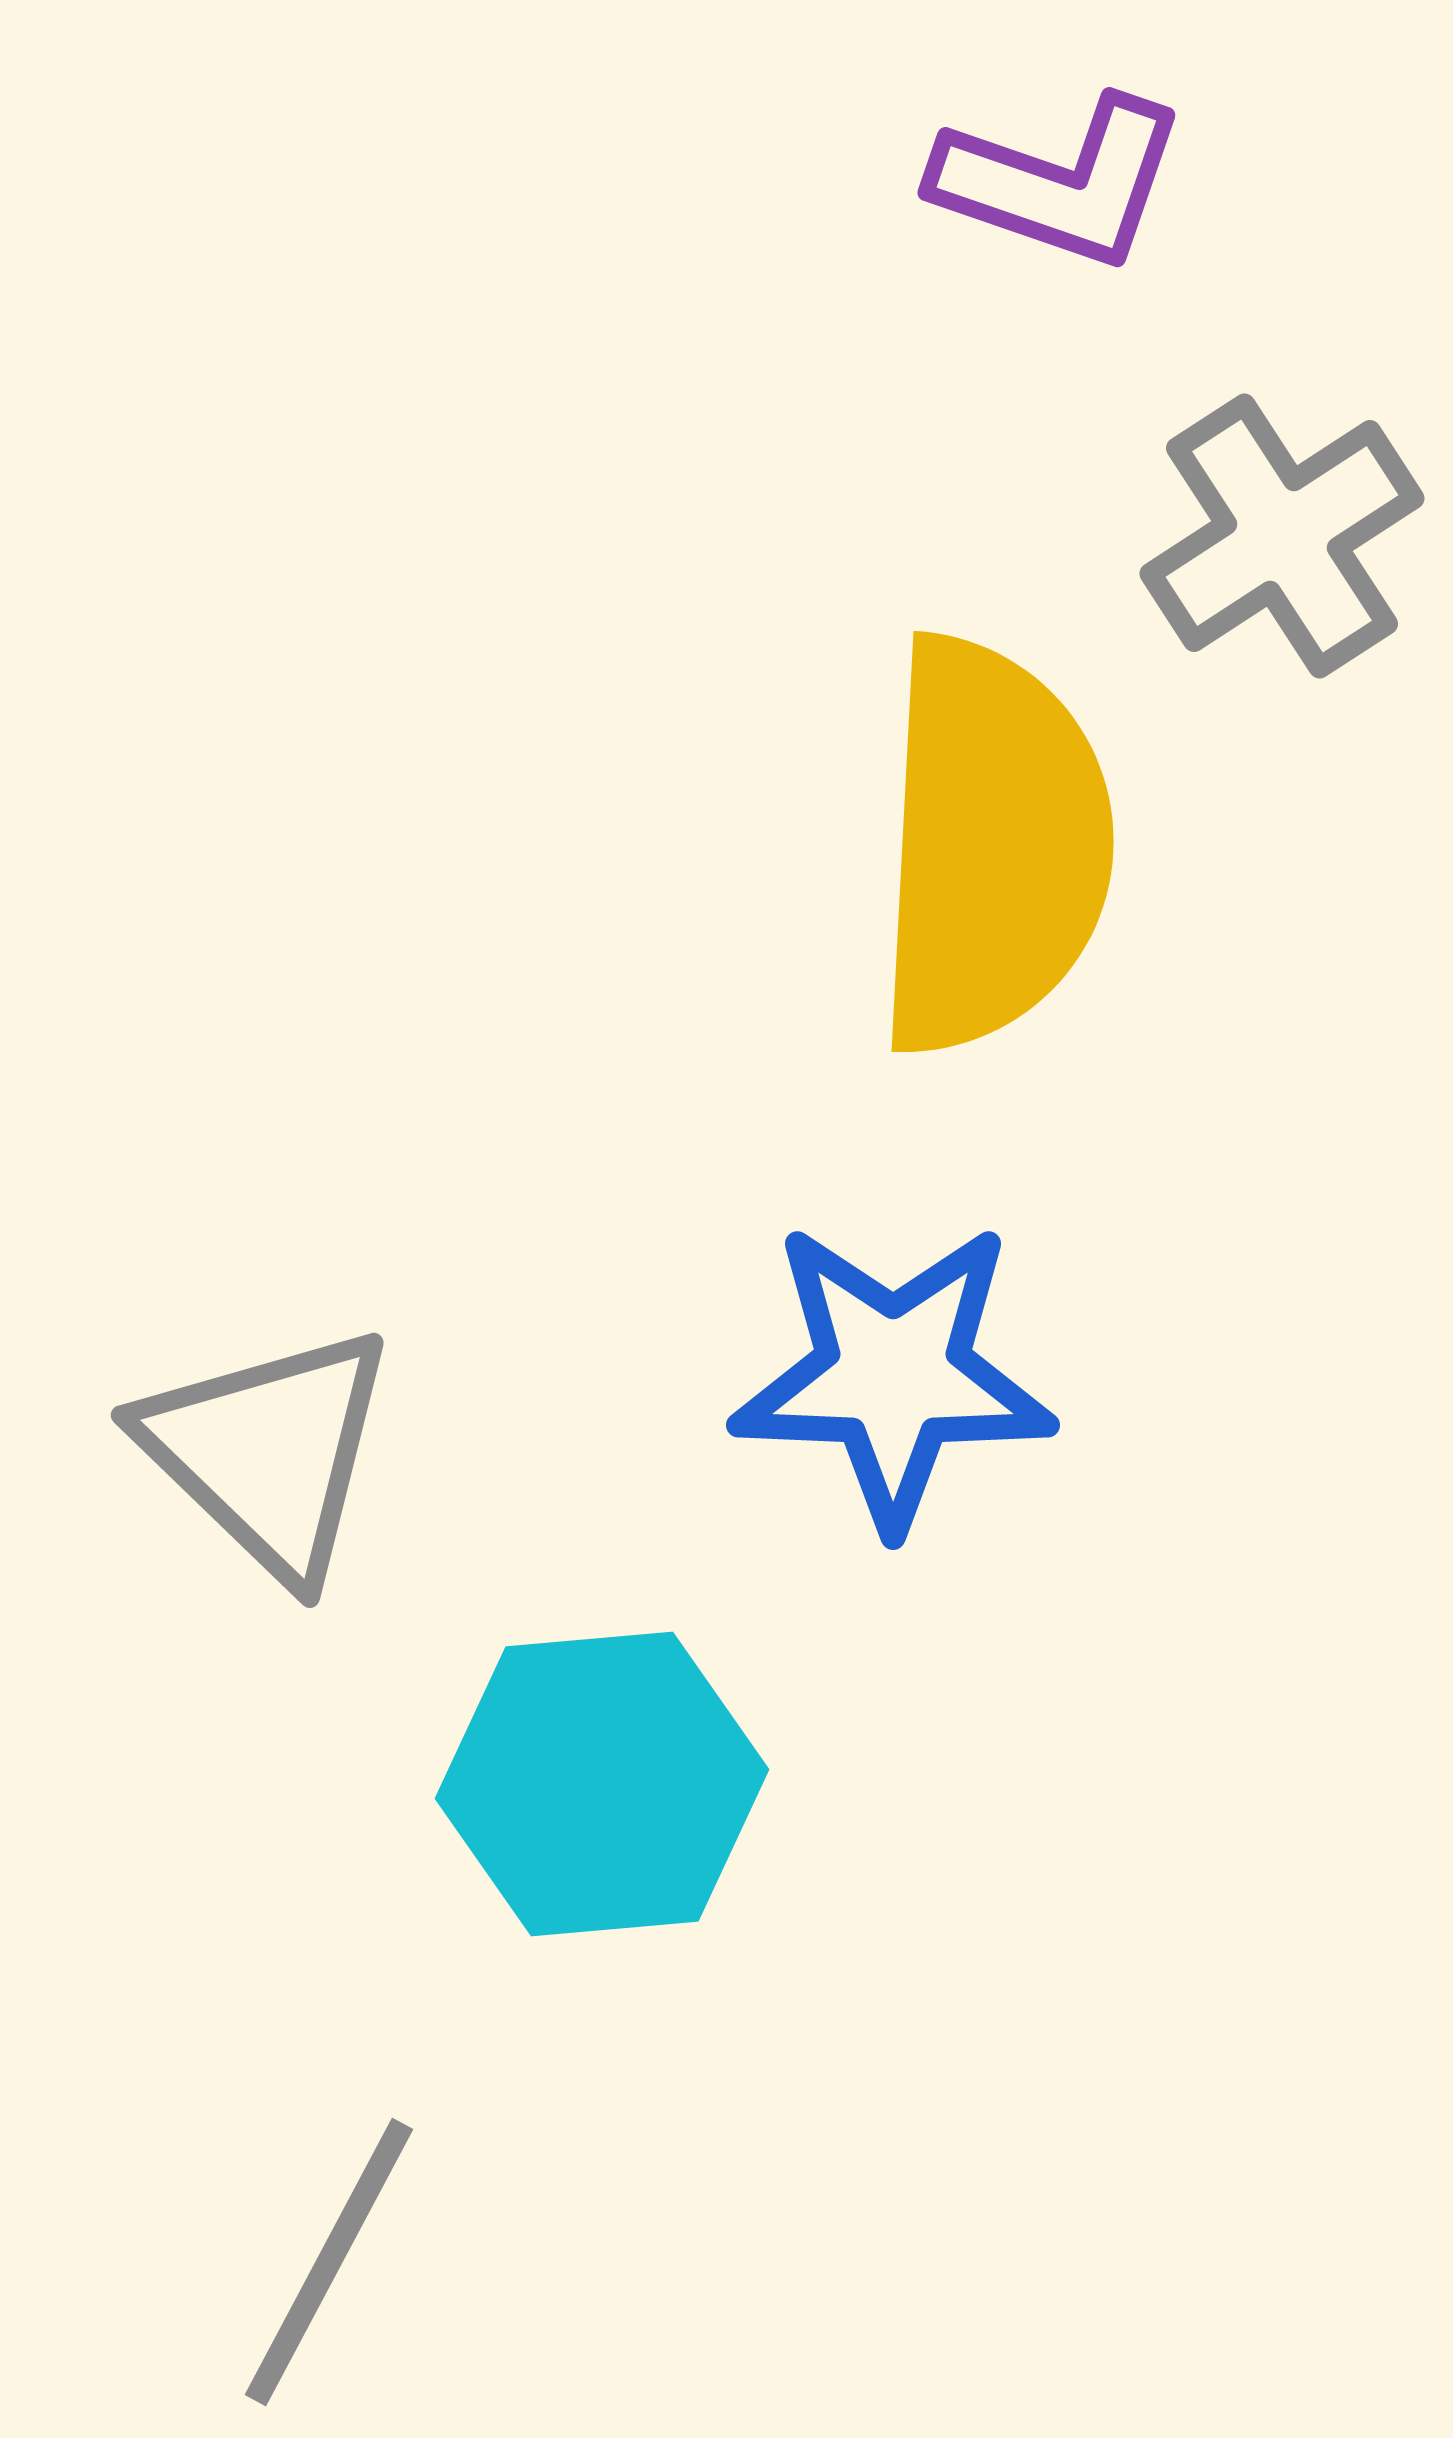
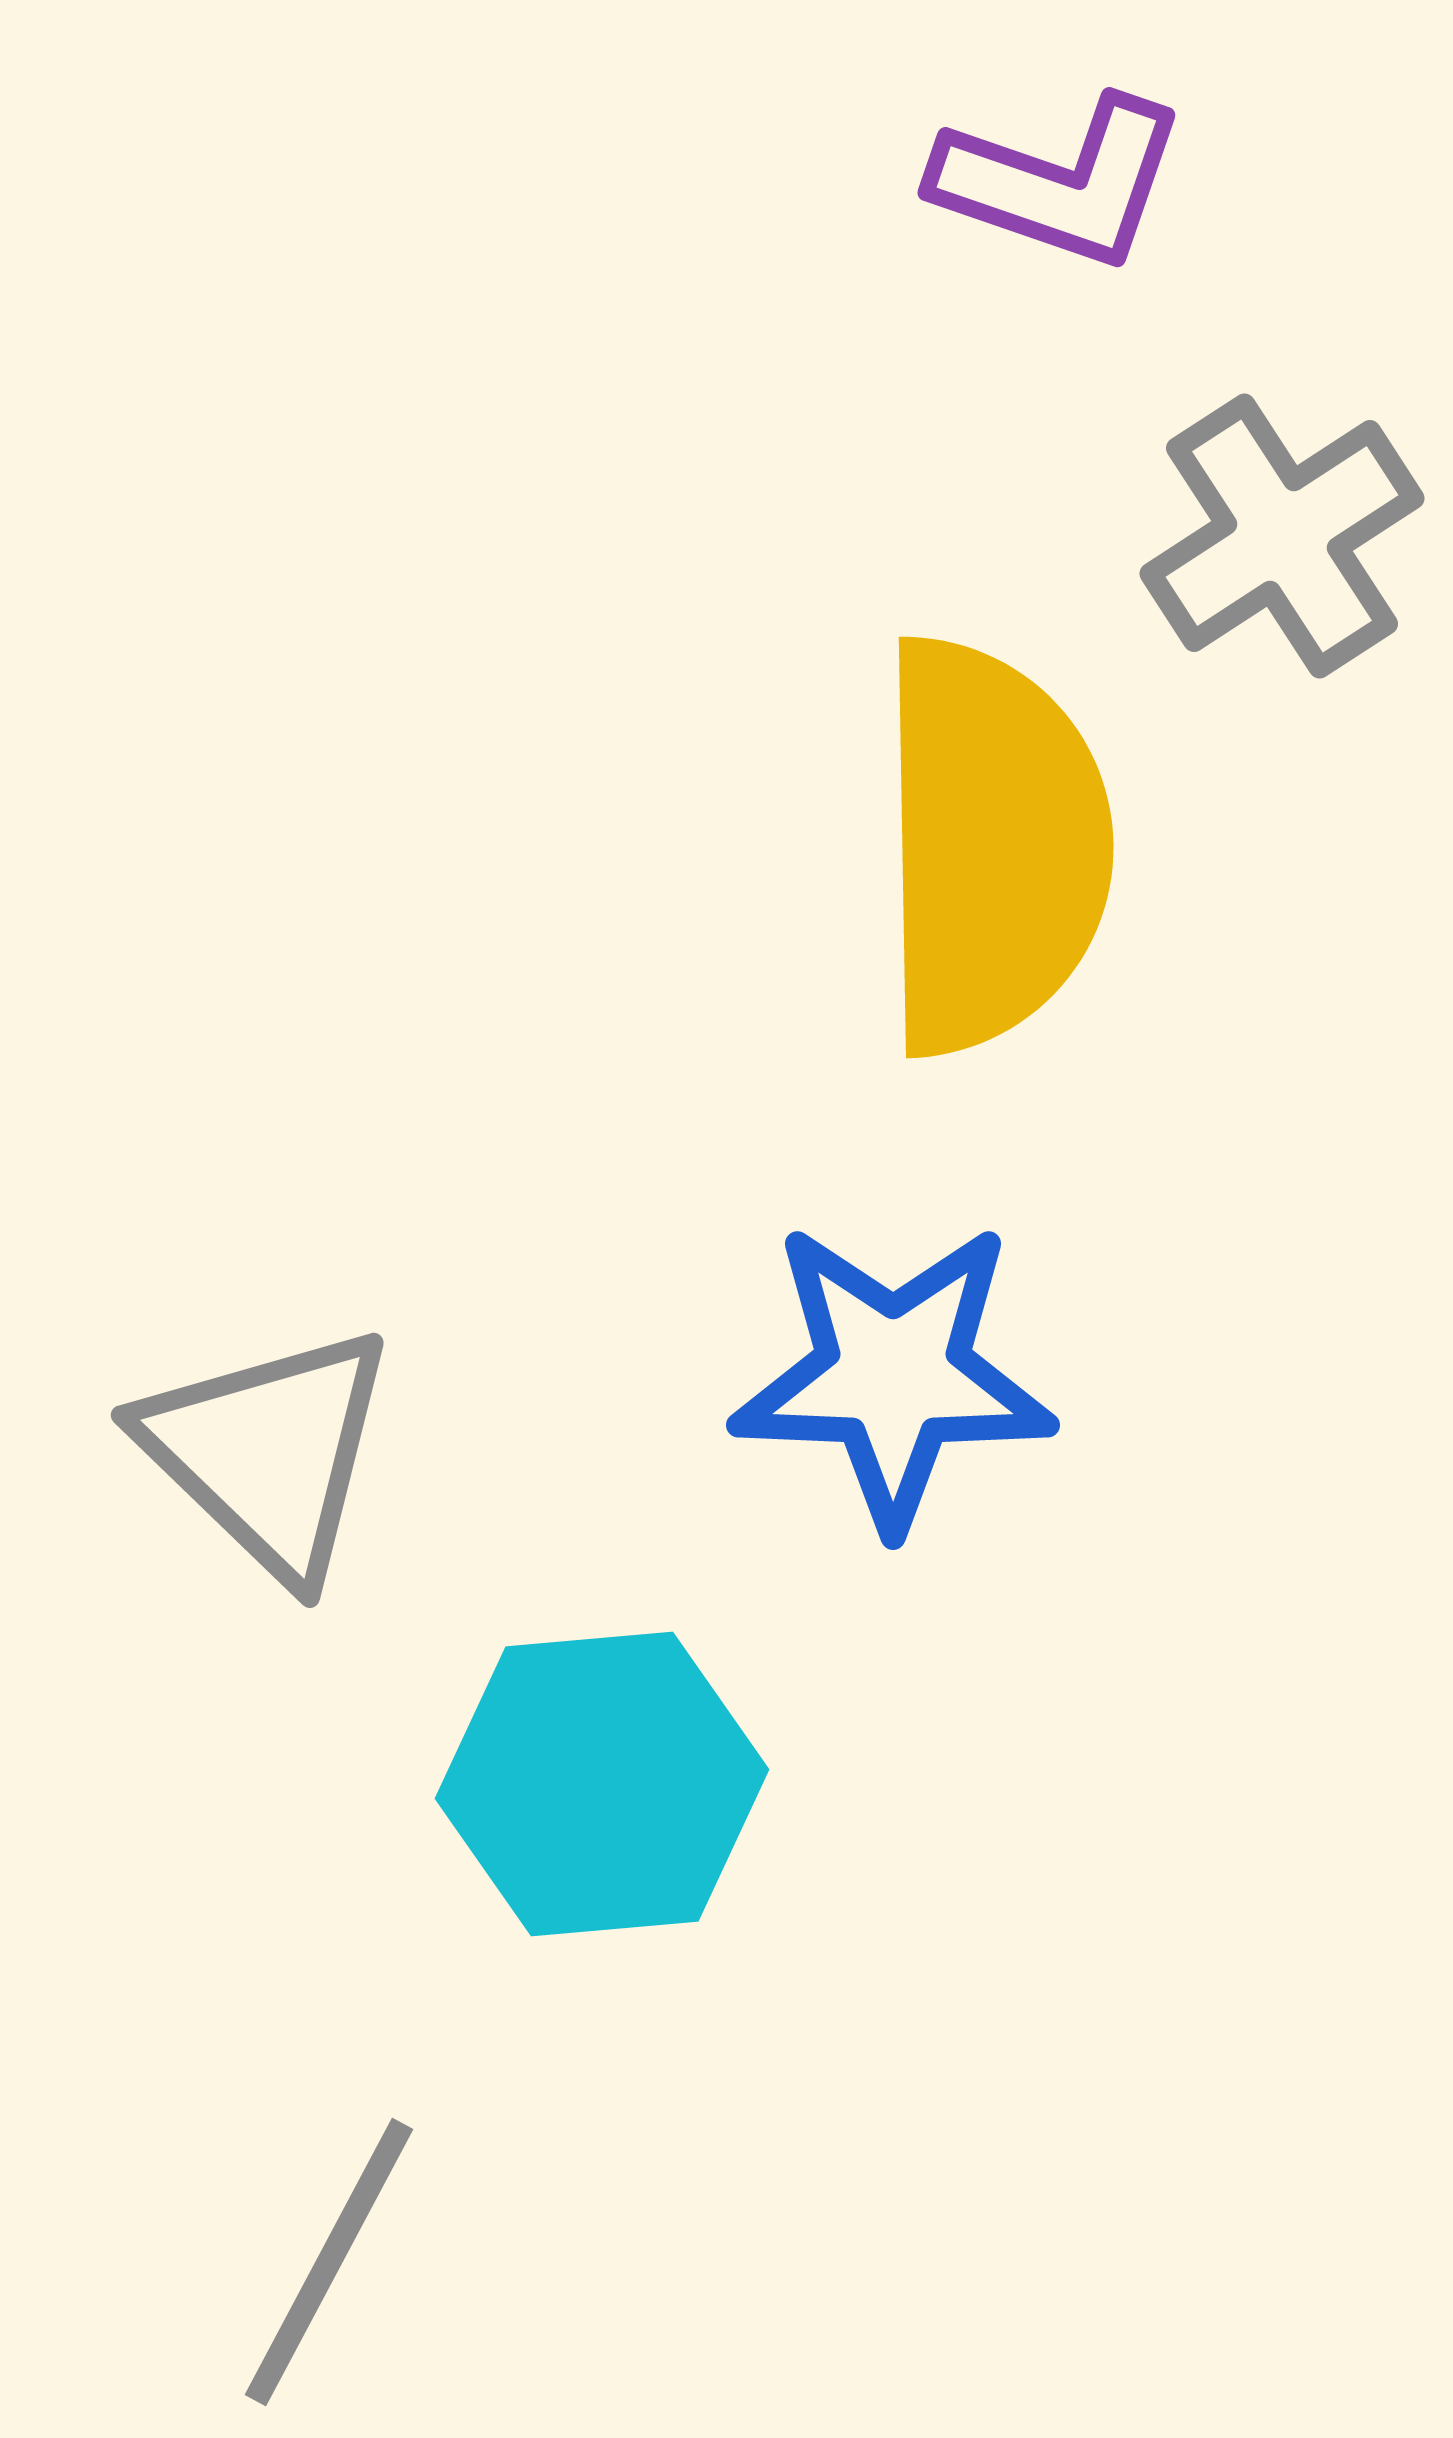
yellow semicircle: rotated 4 degrees counterclockwise
